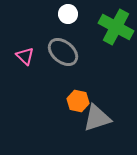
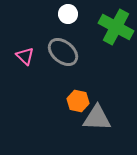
gray triangle: rotated 20 degrees clockwise
